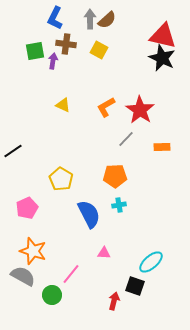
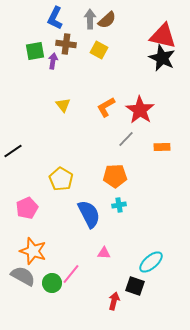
yellow triangle: rotated 28 degrees clockwise
green circle: moved 12 px up
